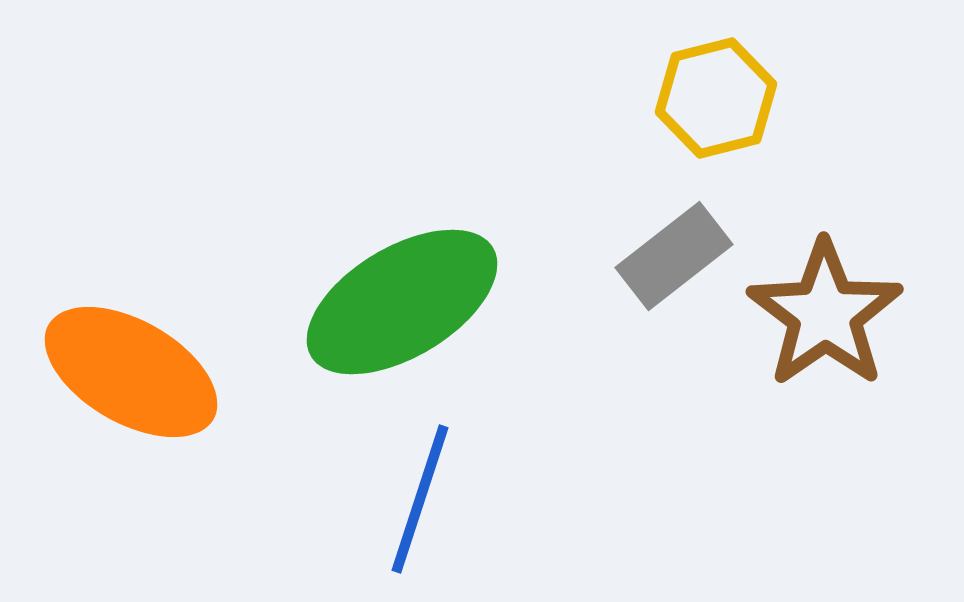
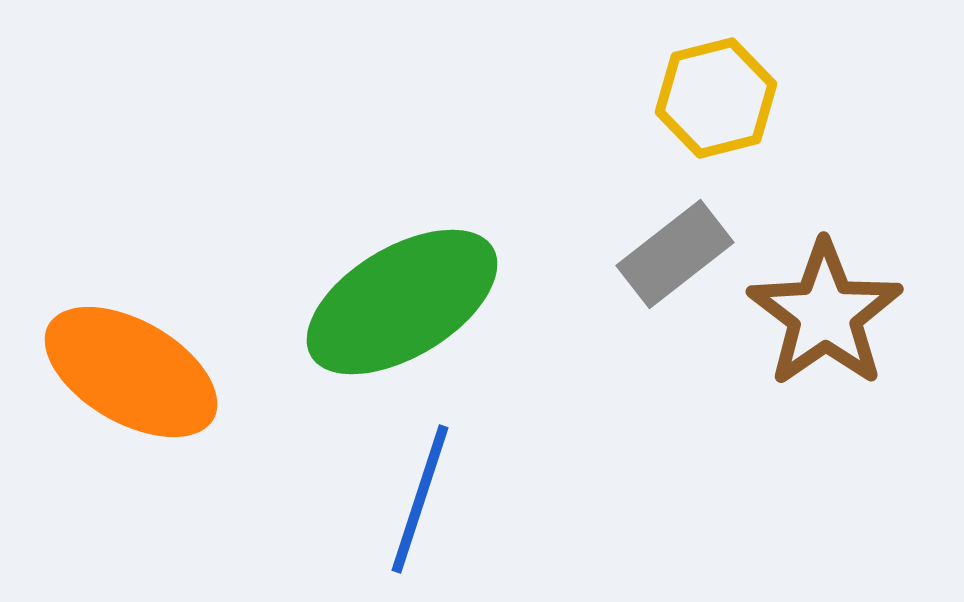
gray rectangle: moved 1 px right, 2 px up
